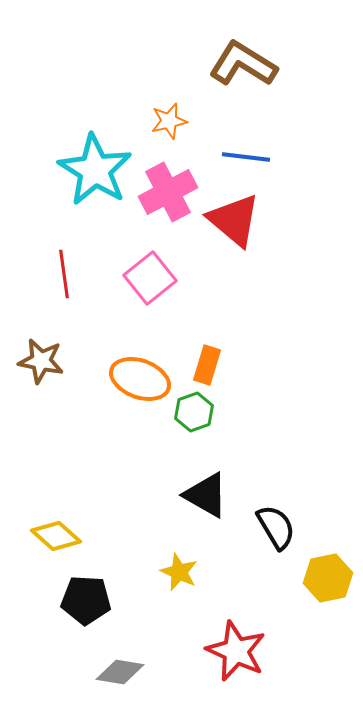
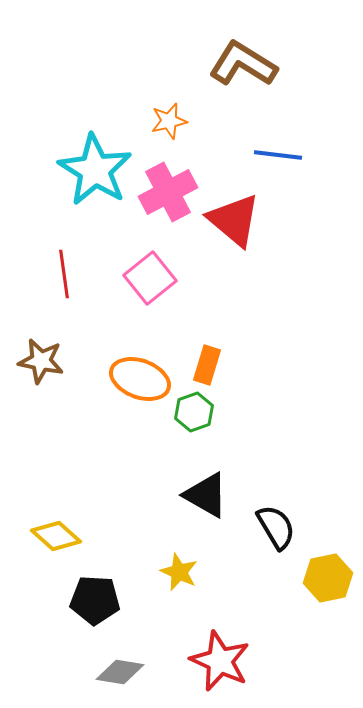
blue line: moved 32 px right, 2 px up
black pentagon: moved 9 px right
red star: moved 16 px left, 10 px down
